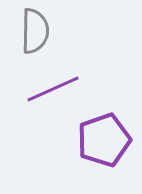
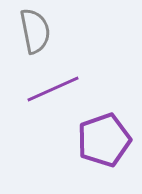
gray semicircle: rotated 12 degrees counterclockwise
